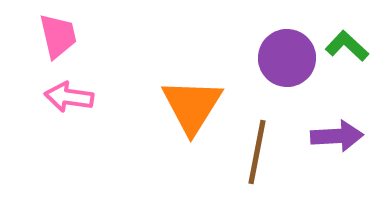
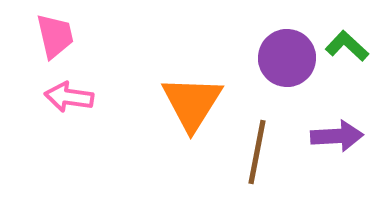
pink trapezoid: moved 3 px left
orange triangle: moved 3 px up
